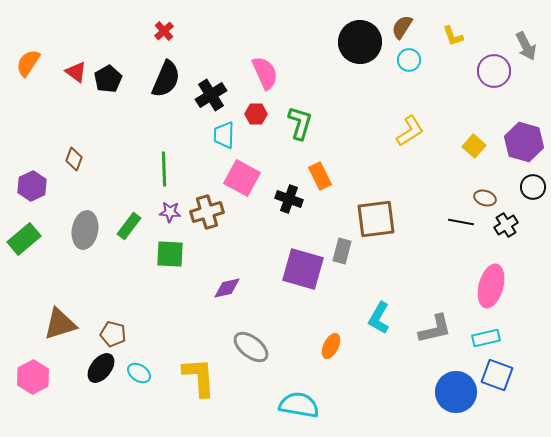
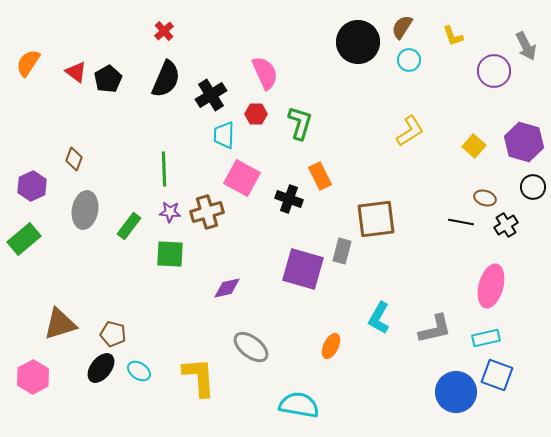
black circle at (360, 42): moved 2 px left
gray ellipse at (85, 230): moved 20 px up
cyan ellipse at (139, 373): moved 2 px up
